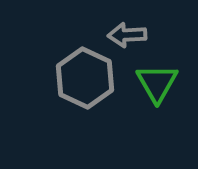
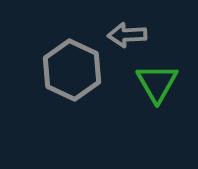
gray hexagon: moved 13 px left, 8 px up
